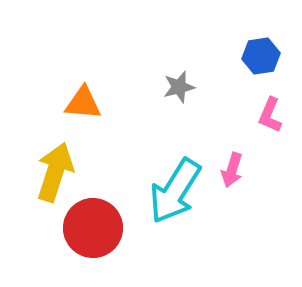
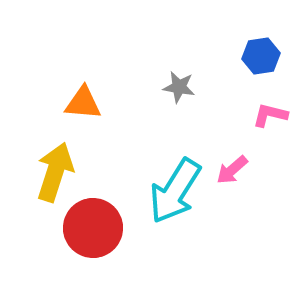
gray star: rotated 24 degrees clockwise
pink L-shape: rotated 81 degrees clockwise
pink arrow: rotated 32 degrees clockwise
